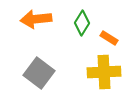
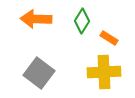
orange arrow: rotated 8 degrees clockwise
green diamond: moved 2 px up
